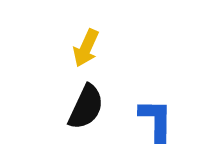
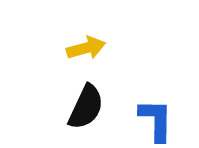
yellow arrow: rotated 129 degrees counterclockwise
